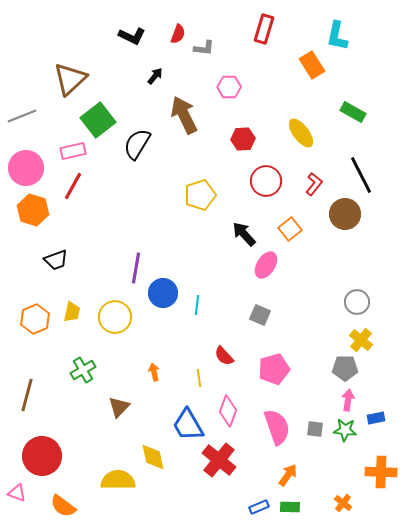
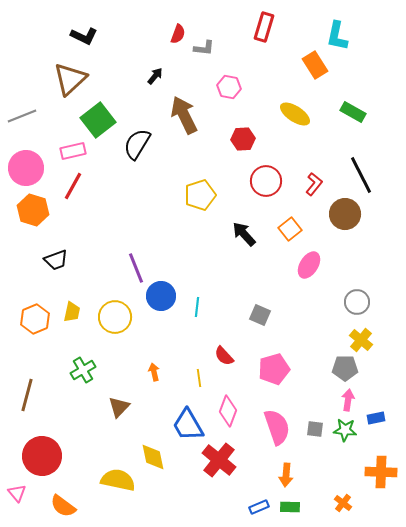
red rectangle at (264, 29): moved 2 px up
black L-shape at (132, 36): moved 48 px left
orange rectangle at (312, 65): moved 3 px right
pink hexagon at (229, 87): rotated 10 degrees clockwise
yellow ellipse at (301, 133): moved 6 px left, 19 px up; rotated 20 degrees counterclockwise
pink ellipse at (266, 265): moved 43 px right
purple line at (136, 268): rotated 32 degrees counterclockwise
blue circle at (163, 293): moved 2 px left, 3 px down
cyan line at (197, 305): moved 2 px down
orange arrow at (288, 475): moved 2 px left; rotated 150 degrees clockwise
yellow semicircle at (118, 480): rotated 12 degrees clockwise
pink triangle at (17, 493): rotated 30 degrees clockwise
